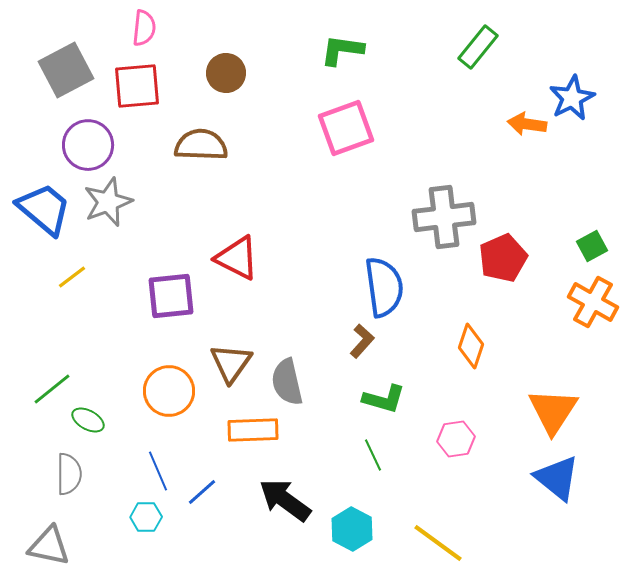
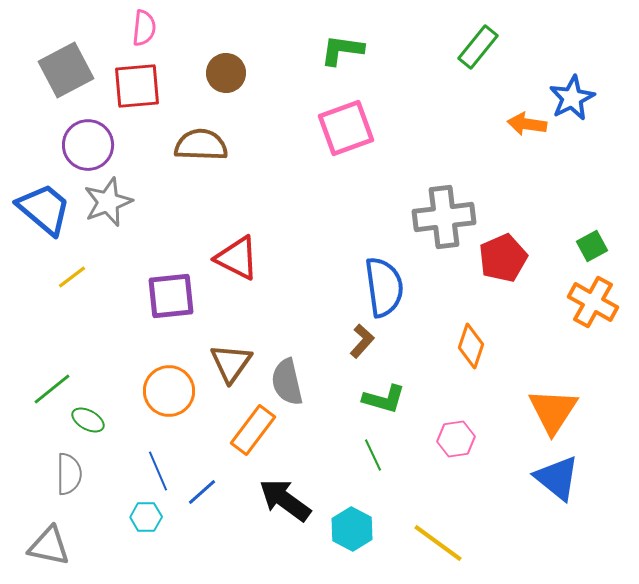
orange rectangle at (253, 430): rotated 51 degrees counterclockwise
